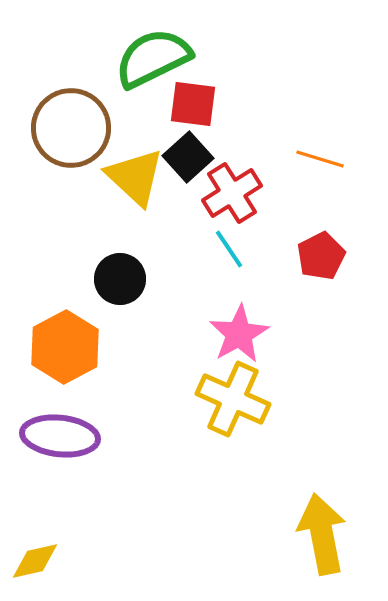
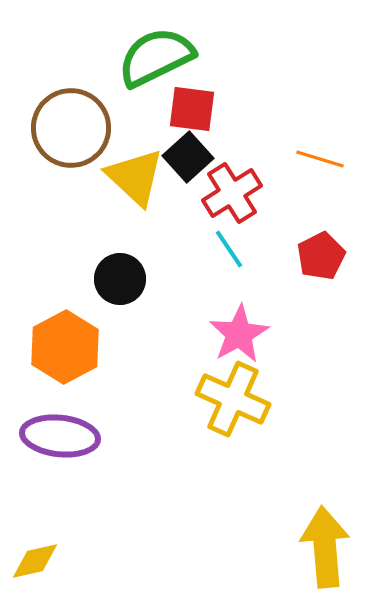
green semicircle: moved 3 px right, 1 px up
red square: moved 1 px left, 5 px down
yellow arrow: moved 3 px right, 13 px down; rotated 6 degrees clockwise
